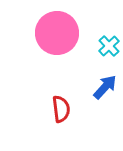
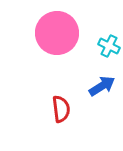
cyan cross: rotated 20 degrees counterclockwise
blue arrow: moved 3 px left, 1 px up; rotated 16 degrees clockwise
